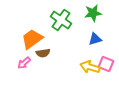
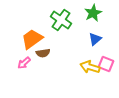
green star: rotated 18 degrees counterclockwise
blue triangle: rotated 24 degrees counterclockwise
